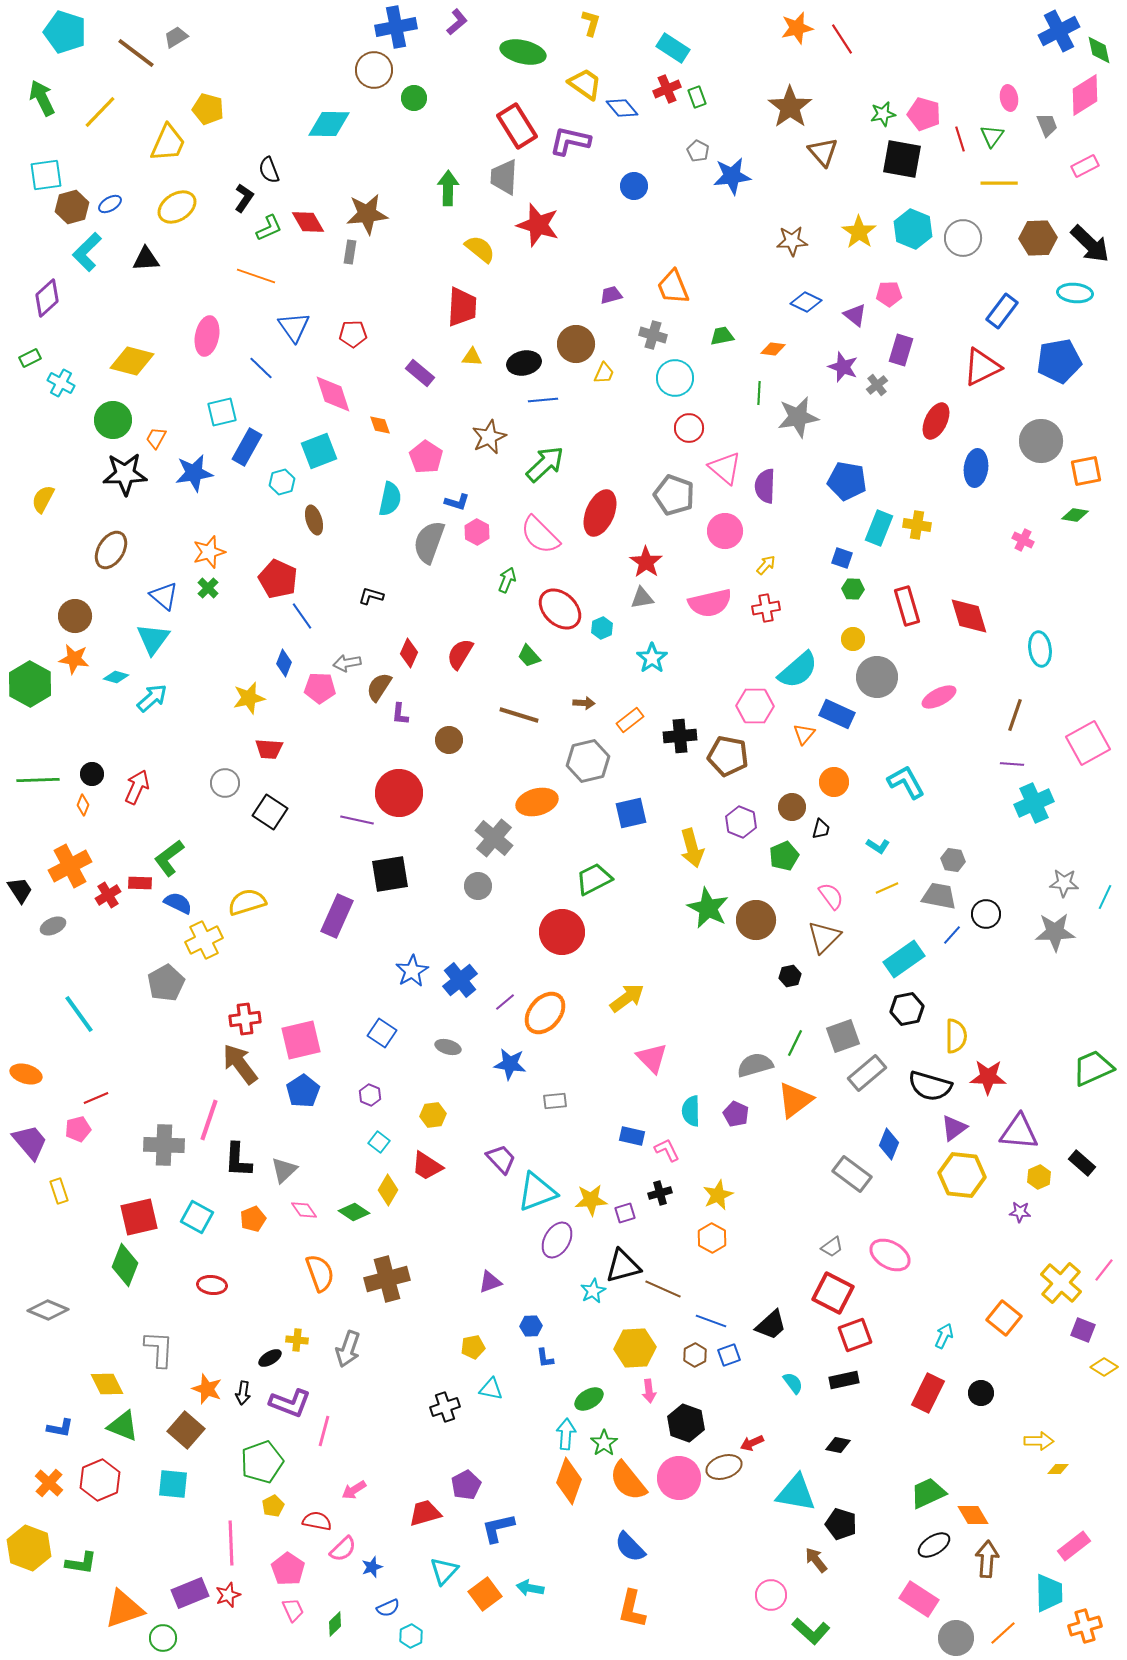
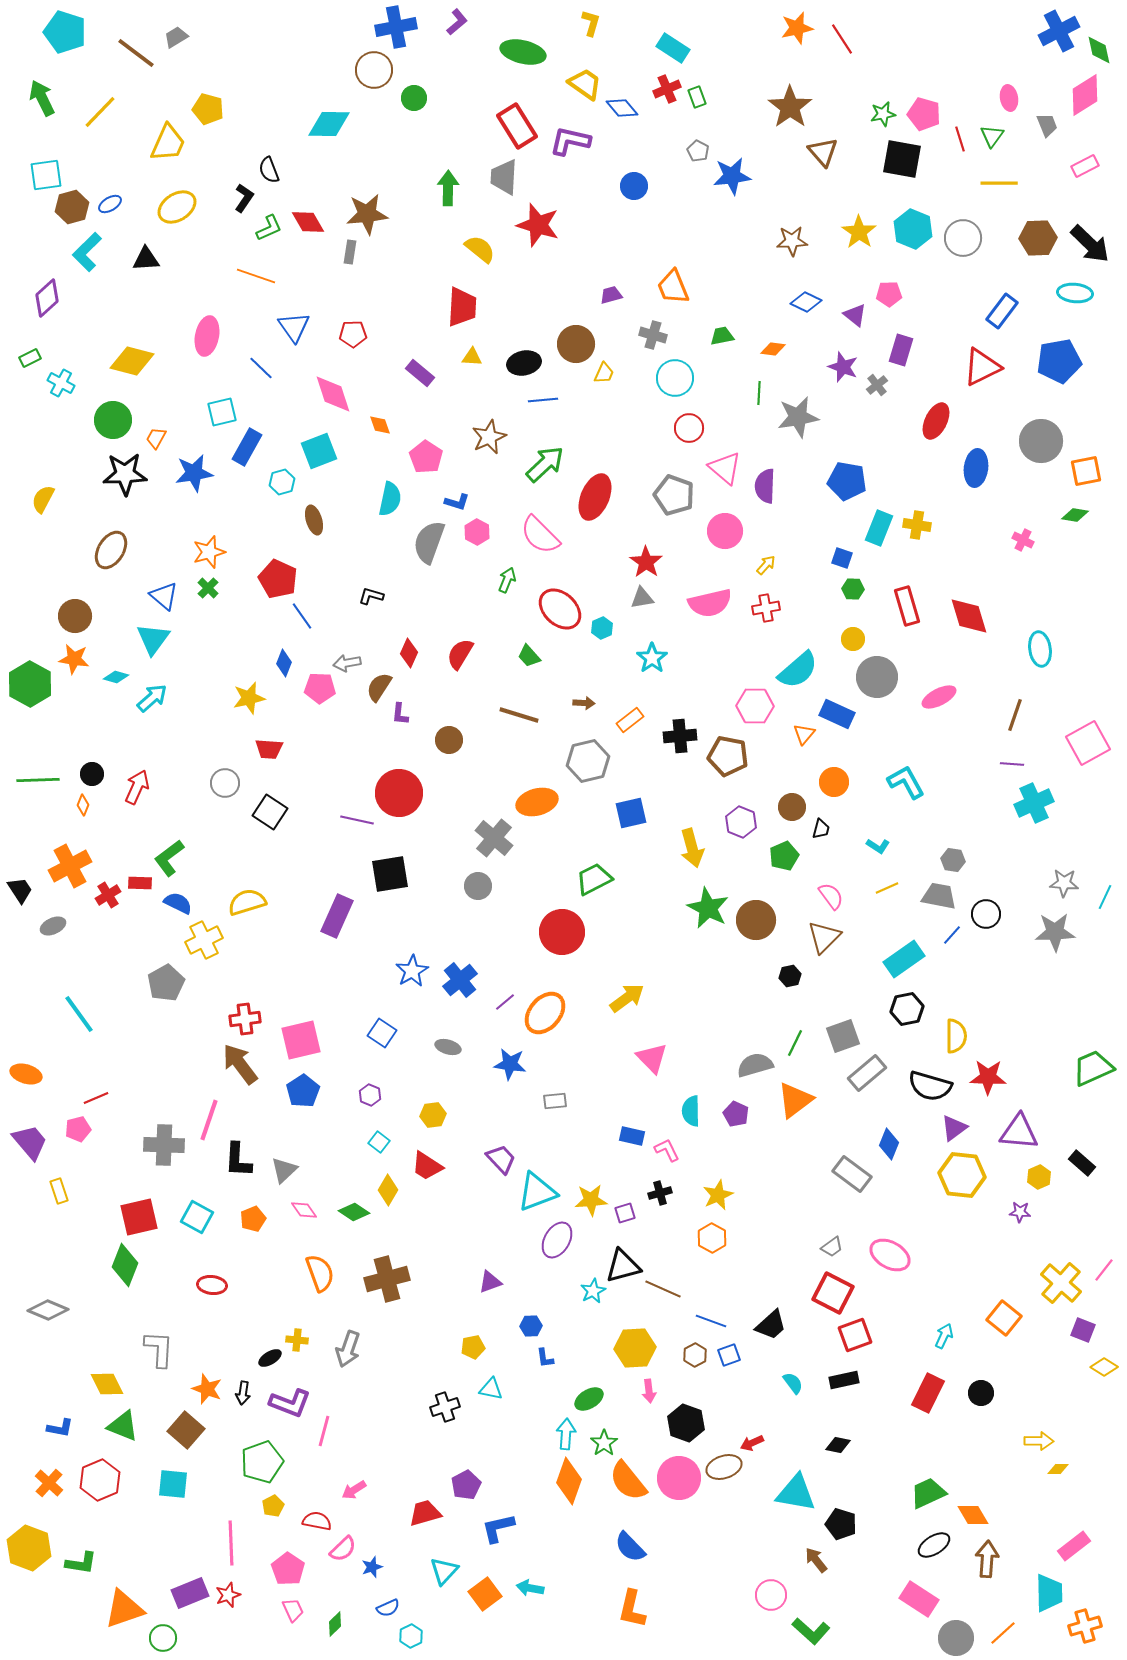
red ellipse at (600, 513): moved 5 px left, 16 px up
